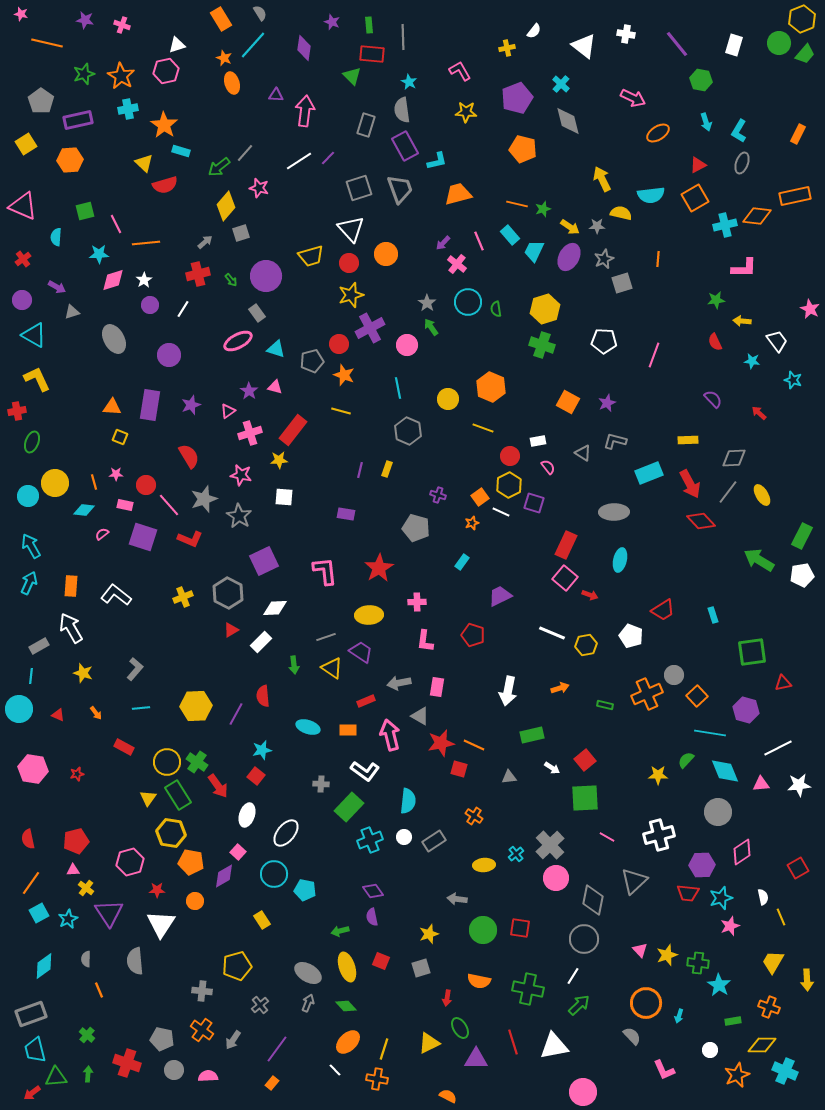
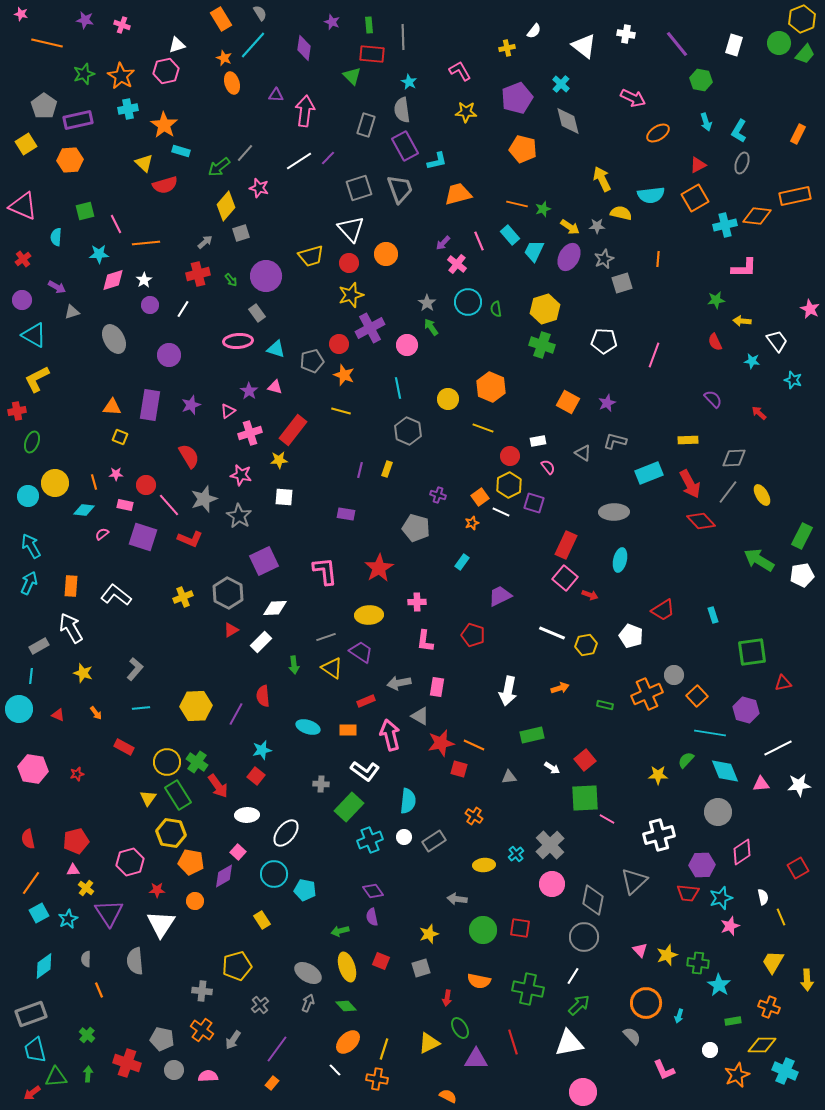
gray pentagon at (41, 101): moved 3 px right, 5 px down
pink ellipse at (238, 341): rotated 24 degrees clockwise
yellow L-shape at (37, 379): rotated 92 degrees counterclockwise
white ellipse at (247, 815): rotated 70 degrees clockwise
pink line at (607, 837): moved 18 px up
pink circle at (556, 878): moved 4 px left, 6 px down
gray circle at (584, 939): moved 2 px up
white triangle at (554, 1046): moved 15 px right, 3 px up
